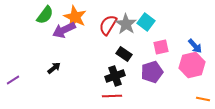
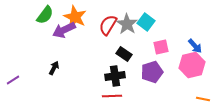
gray star: moved 1 px right
black arrow: rotated 24 degrees counterclockwise
black cross: rotated 12 degrees clockwise
